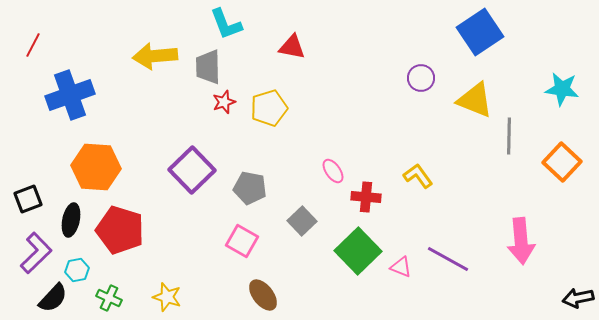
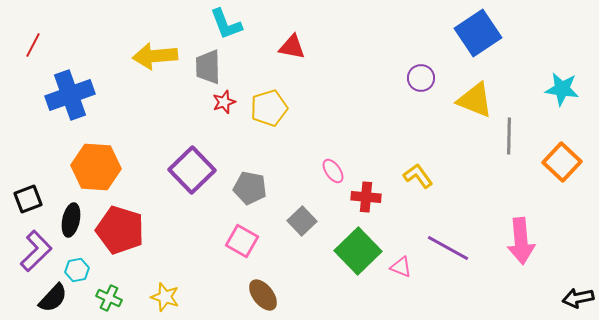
blue square: moved 2 px left, 1 px down
purple L-shape: moved 2 px up
purple line: moved 11 px up
yellow star: moved 2 px left
